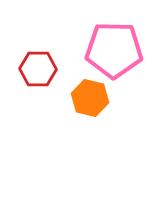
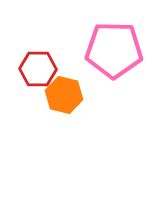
orange hexagon: moved 26 px left, 3 px up
